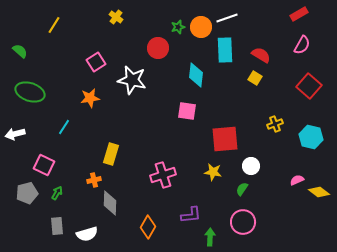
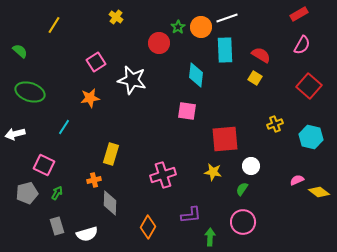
green star at (178, 27): rotated 16 degrees counterclockwise
red circle at (158, 48): moved 1 px right, 5 px up
gray rectangle at (57, 226): rotated 12 degrees counterclockwise
